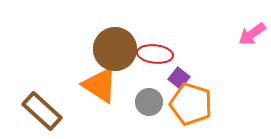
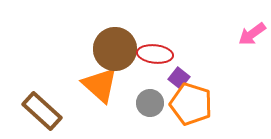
orange triangle: rotated 9 degrees clockwise
gray circle: moved 1 px right, 1 px down
